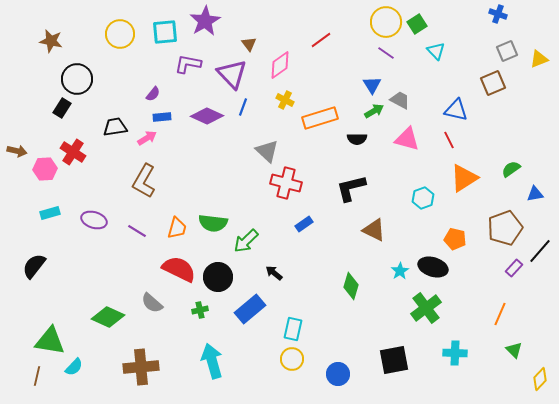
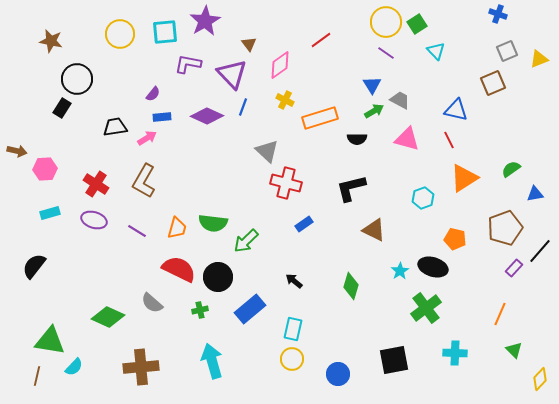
red cross at (73, 152): moved 23 px right, 32 px down
black arrow at (274, 273): moved 20 px right, 8 px down
